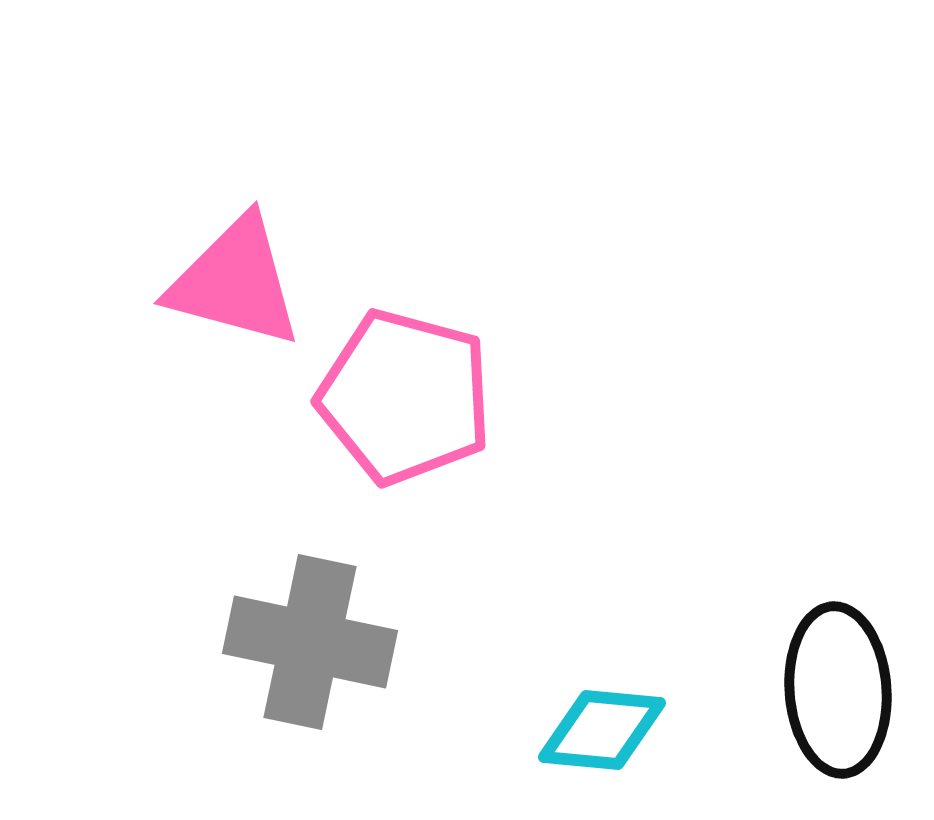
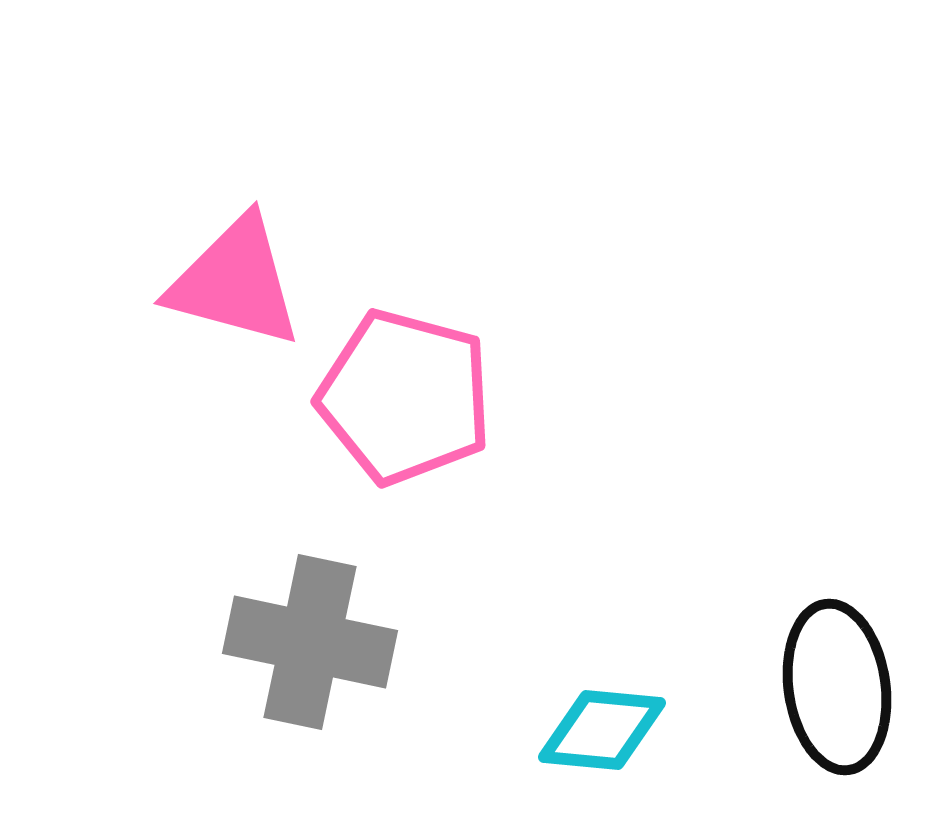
black ellipse: moved 1 px left, 3 px up; rotated 4 degrees counterclockwise
